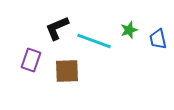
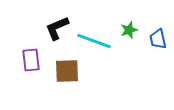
purple rectangle: rotated 25 degrees counterclockwise
